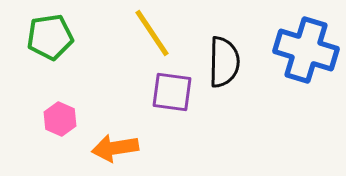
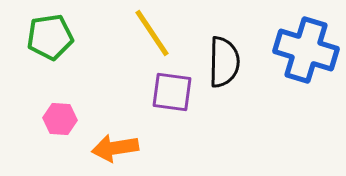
pink hexagon: rotated 20 degrees counterclockwise
